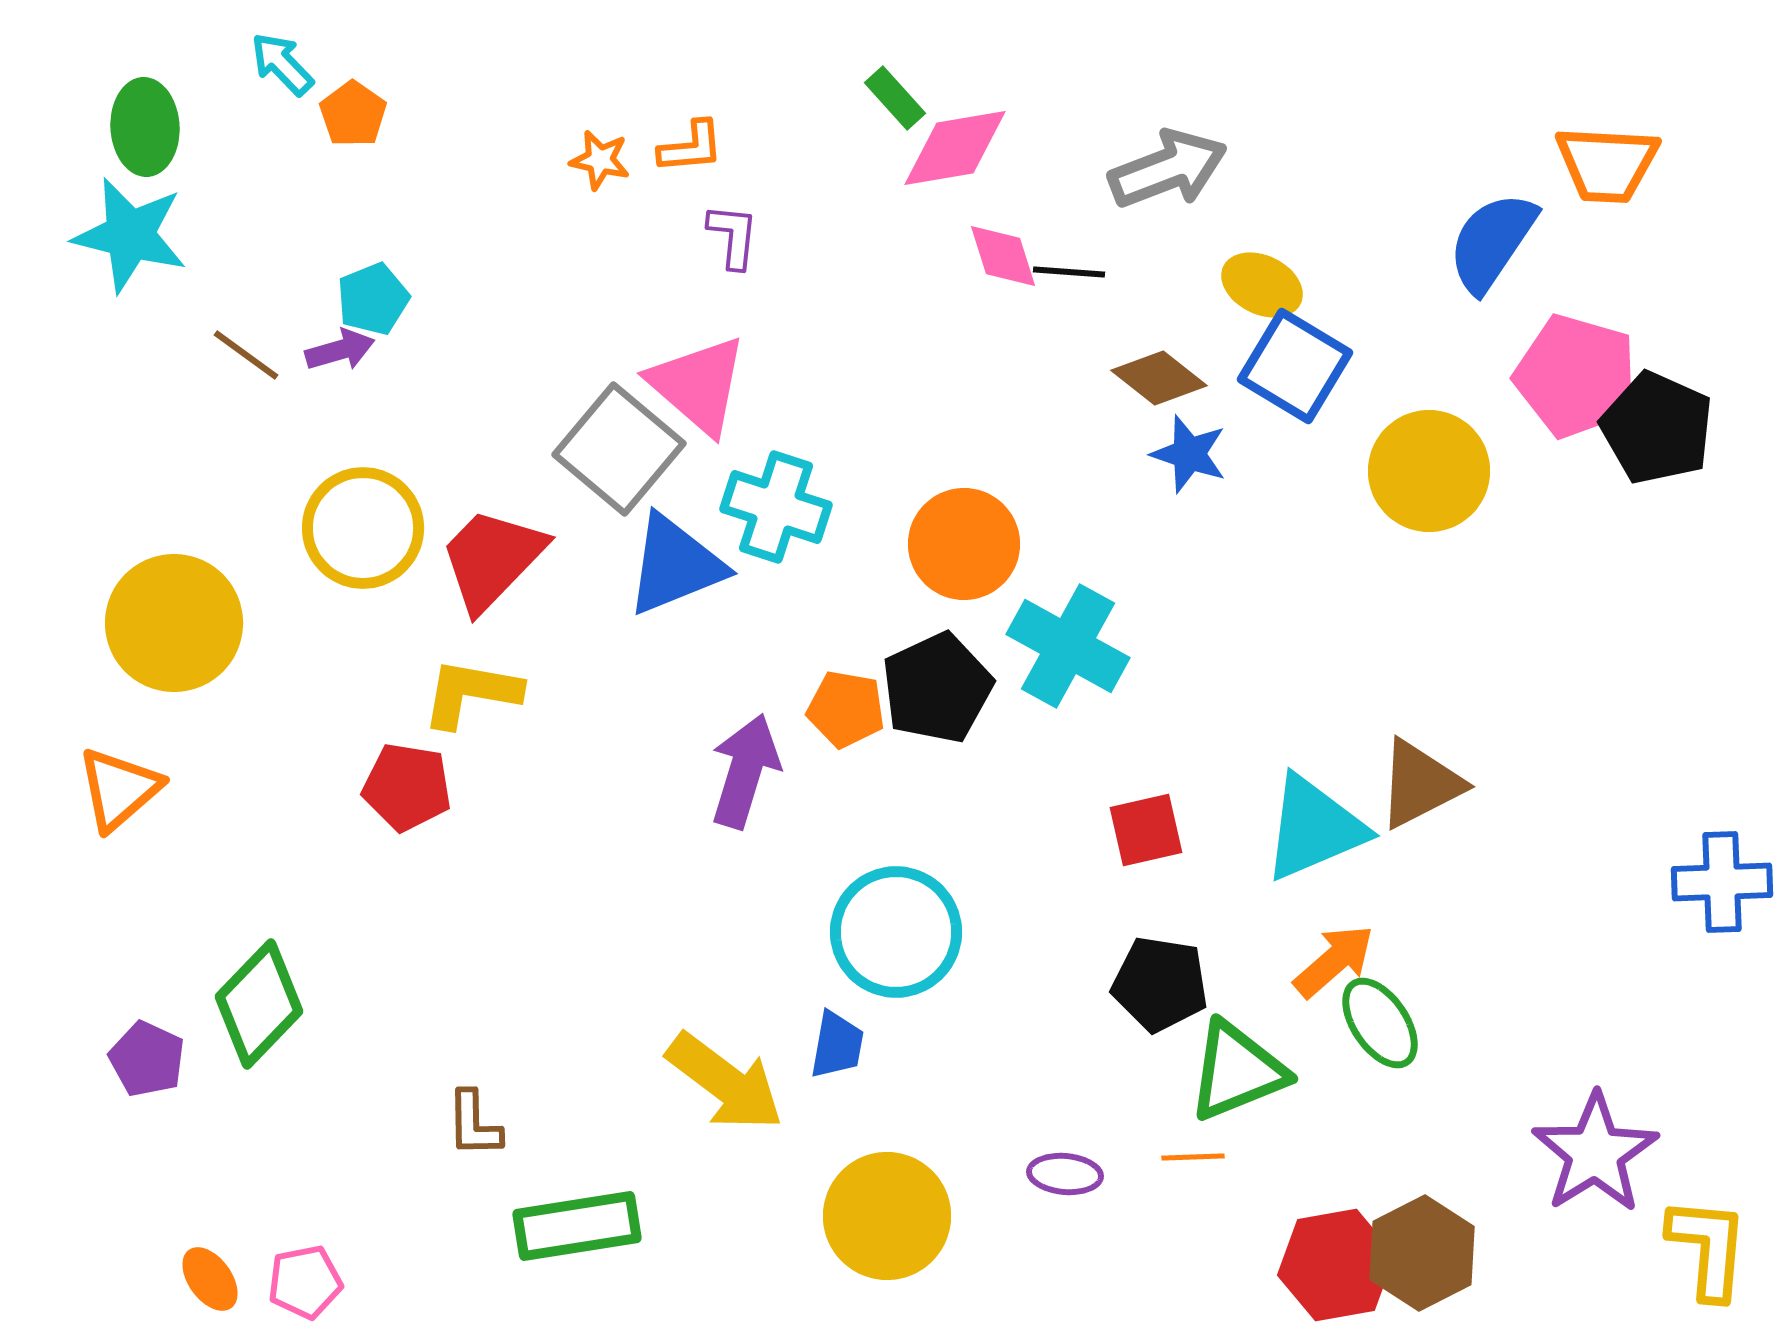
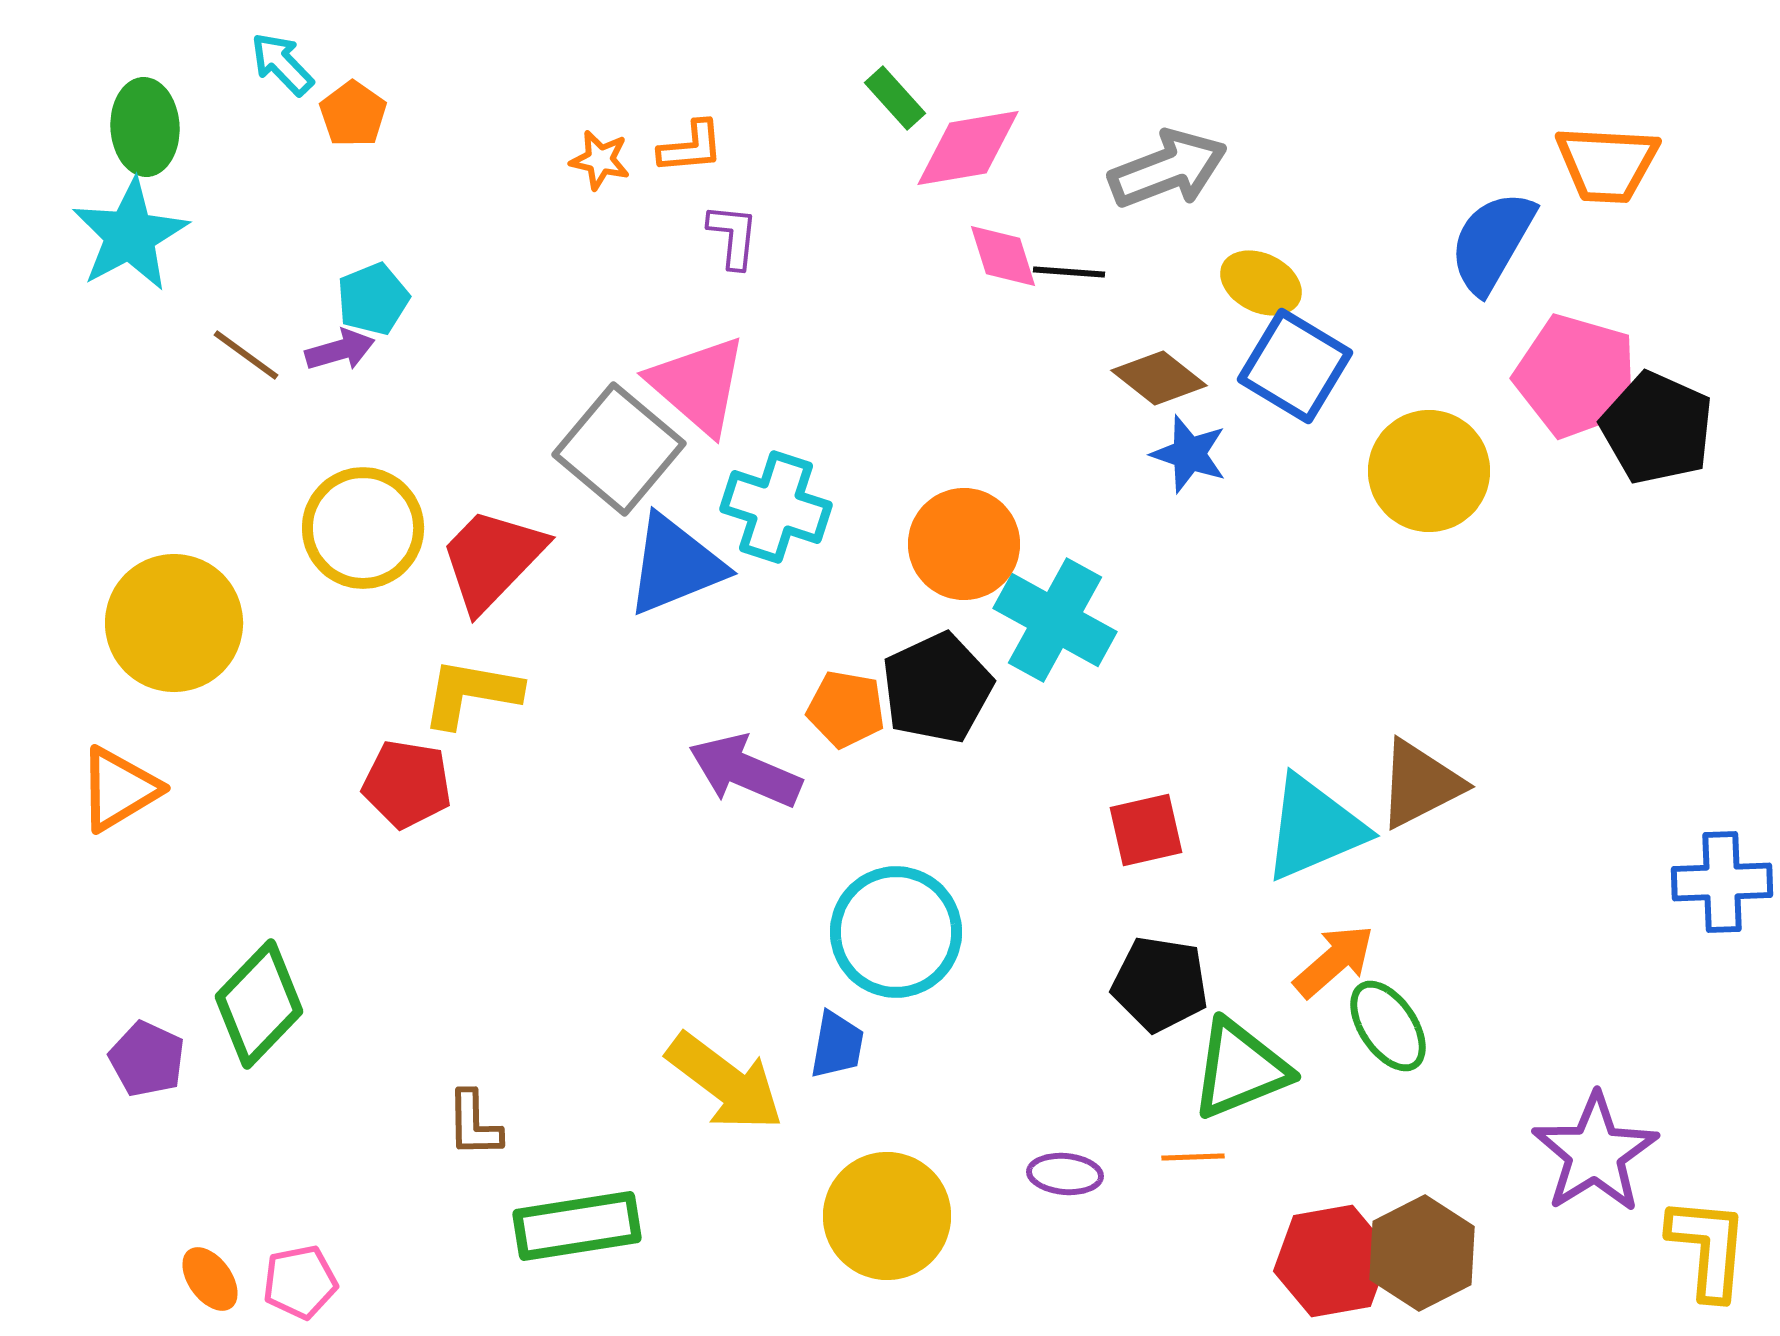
pink diamond at (955, 148): moved 13 px right
cyan star at (130, 235): rotated 30 degrees clockwise
blue semicircle at (1492, 242): rotated 4 degrees counterclockwise
yellow ellipse at (1262, 285): moved 1 px left, 2 px up
cyan cross at (1068, 646): moved 13 px left, 26 px up
purple arrow at (745, 771): rotated 84 degrees counterclockwise
red pentagon at (407, 787): moved 3 px up
orange triangle at (119, 789): rotated 10 degrees clockwise
green ellipse at (1380, 1023): moved 8 px right, 3 px down
green triangle at (1237, 1071): moved 3 px right, 2 px up
red hexagon at (1336, 1265): moved 4 px left, 4 px up
pink pentagon at (305, 1282): moved 5 px left
